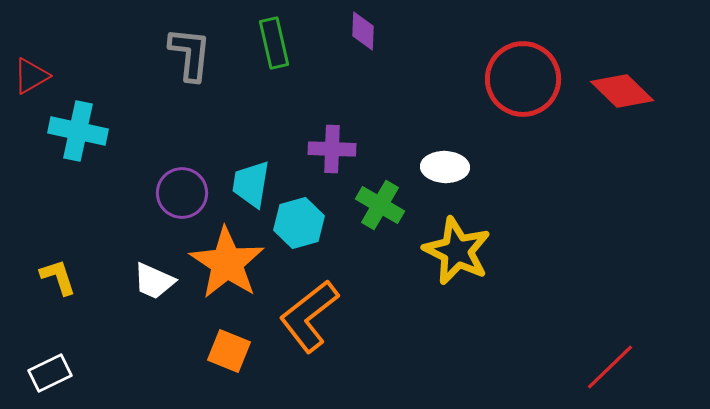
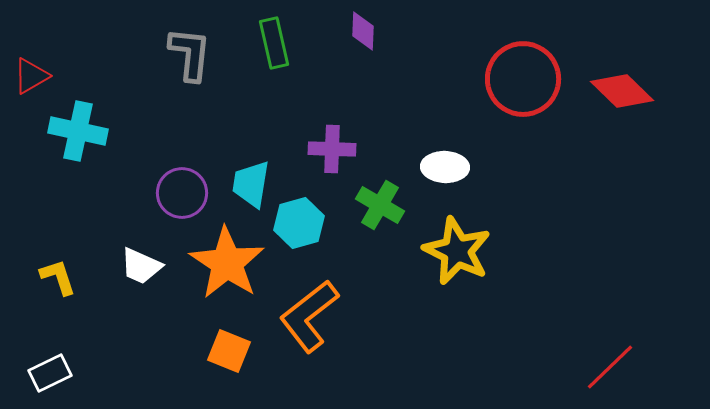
white trapezoid: moved 13 px left, 15 px up
